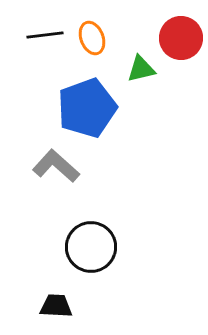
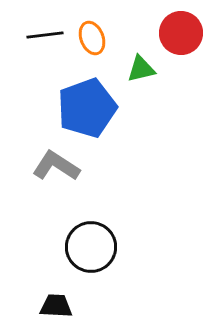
red circle: moved 5 px up
gray L-shape: rotated 9 degrees counterclockwise
